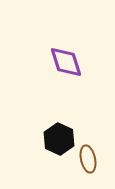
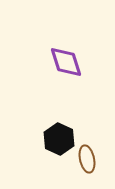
brown ellipse: moved 1 px left
